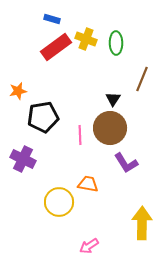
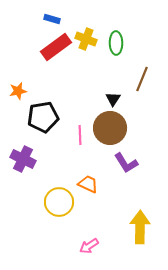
orange trapezoid: rotated 15 degrees clockwise
yellow arrow: moved 2 px left, 4 px down
